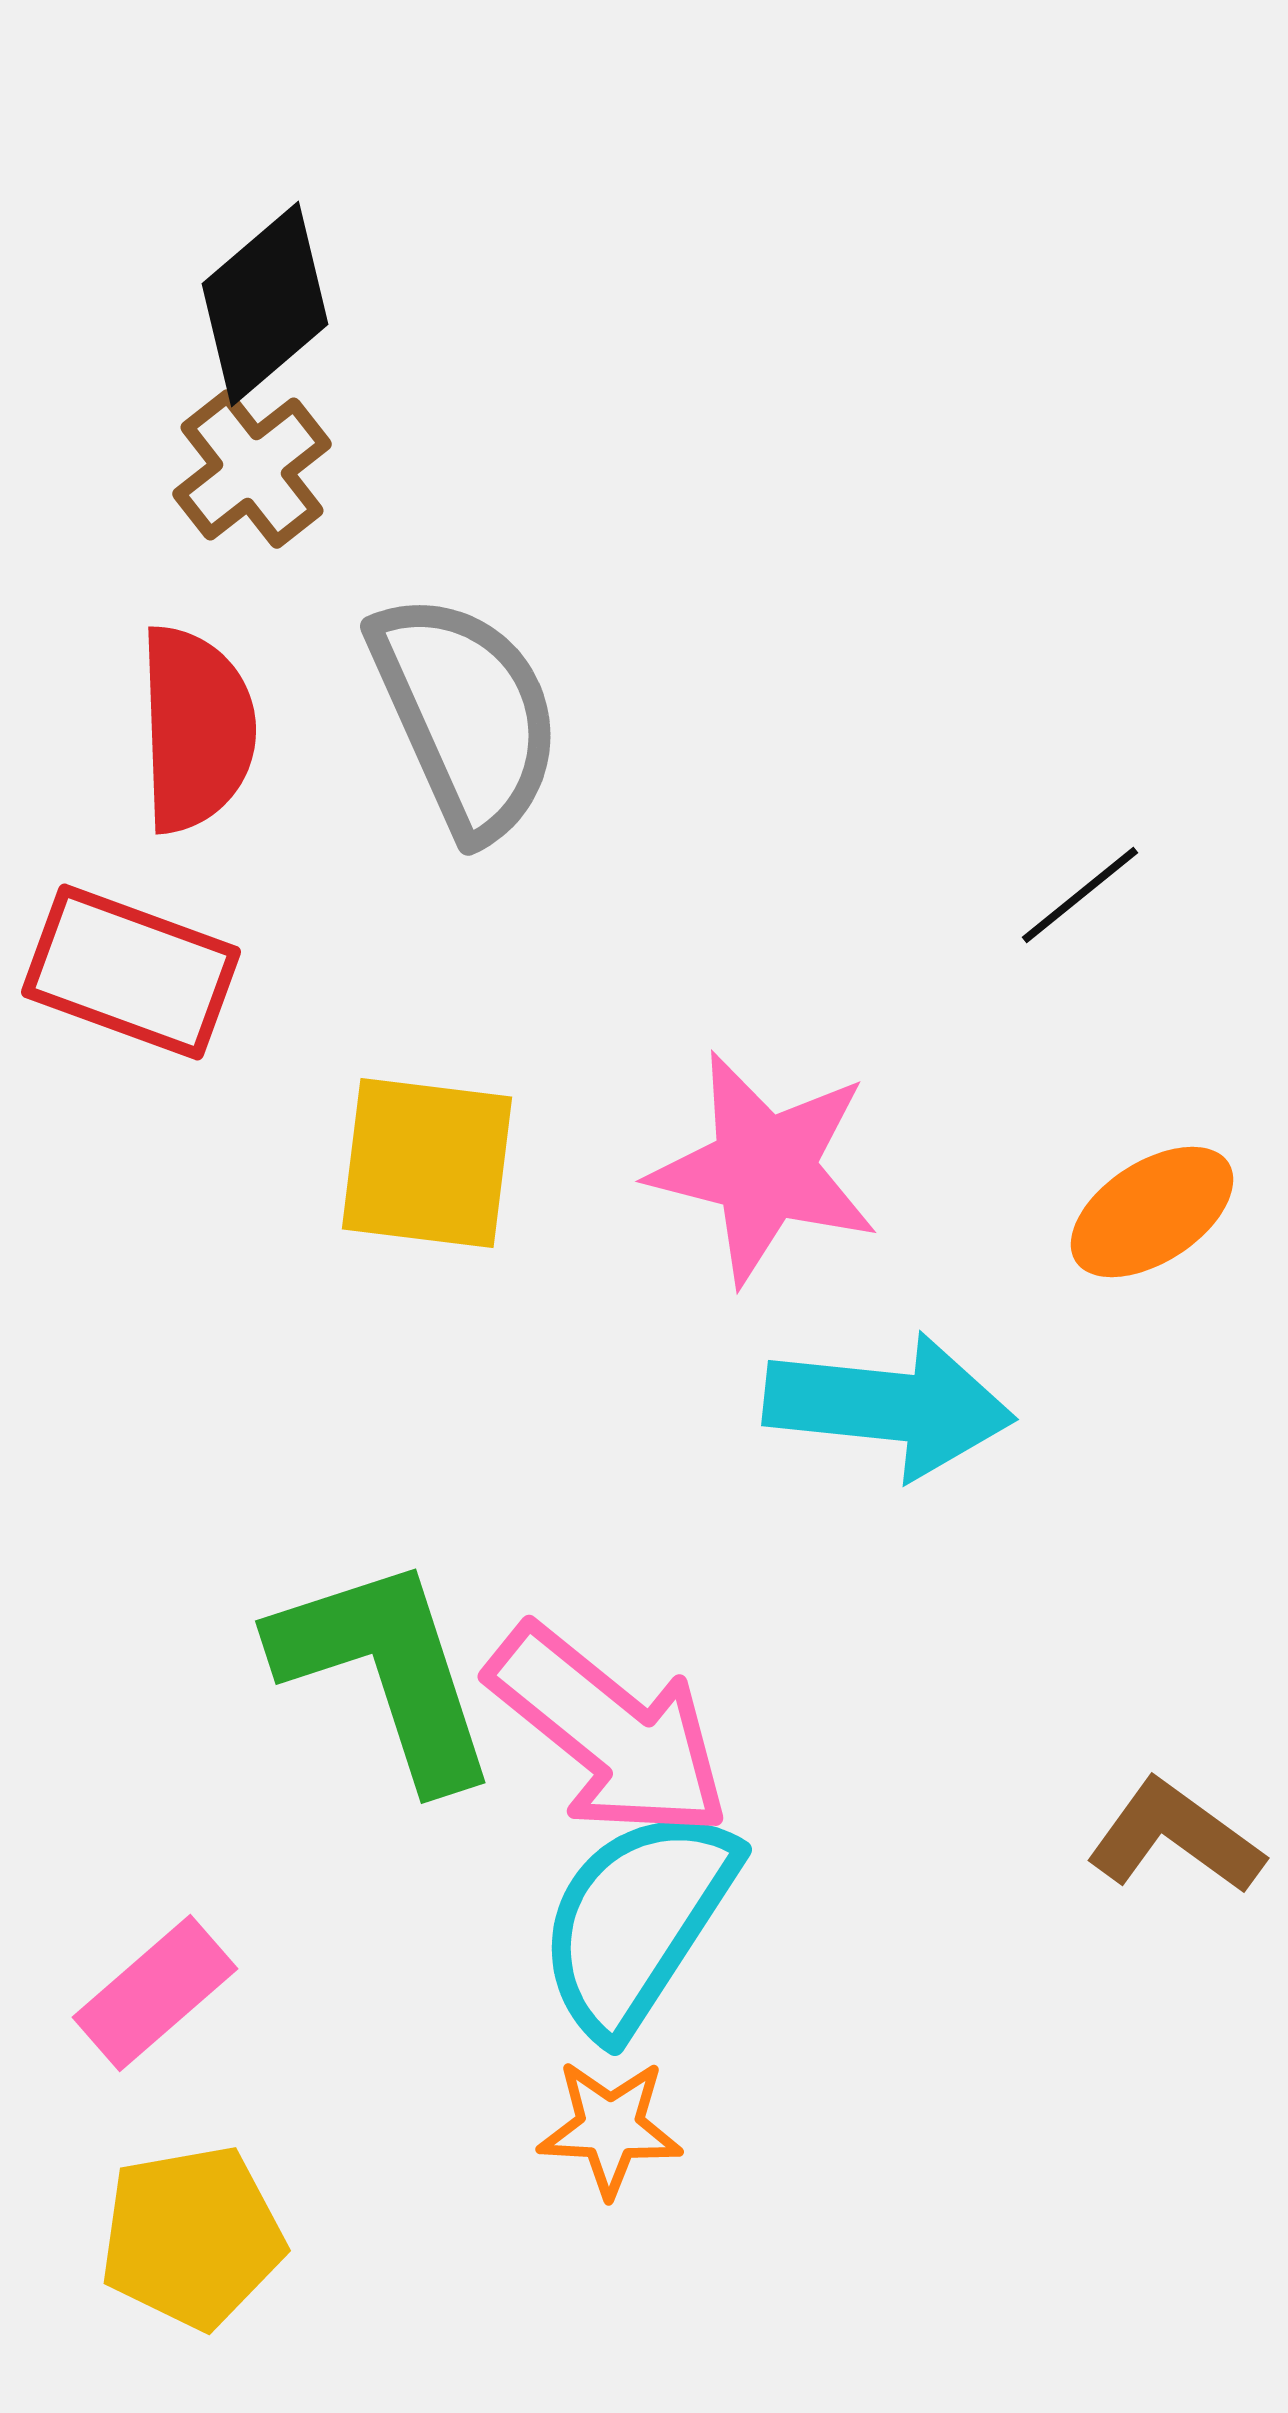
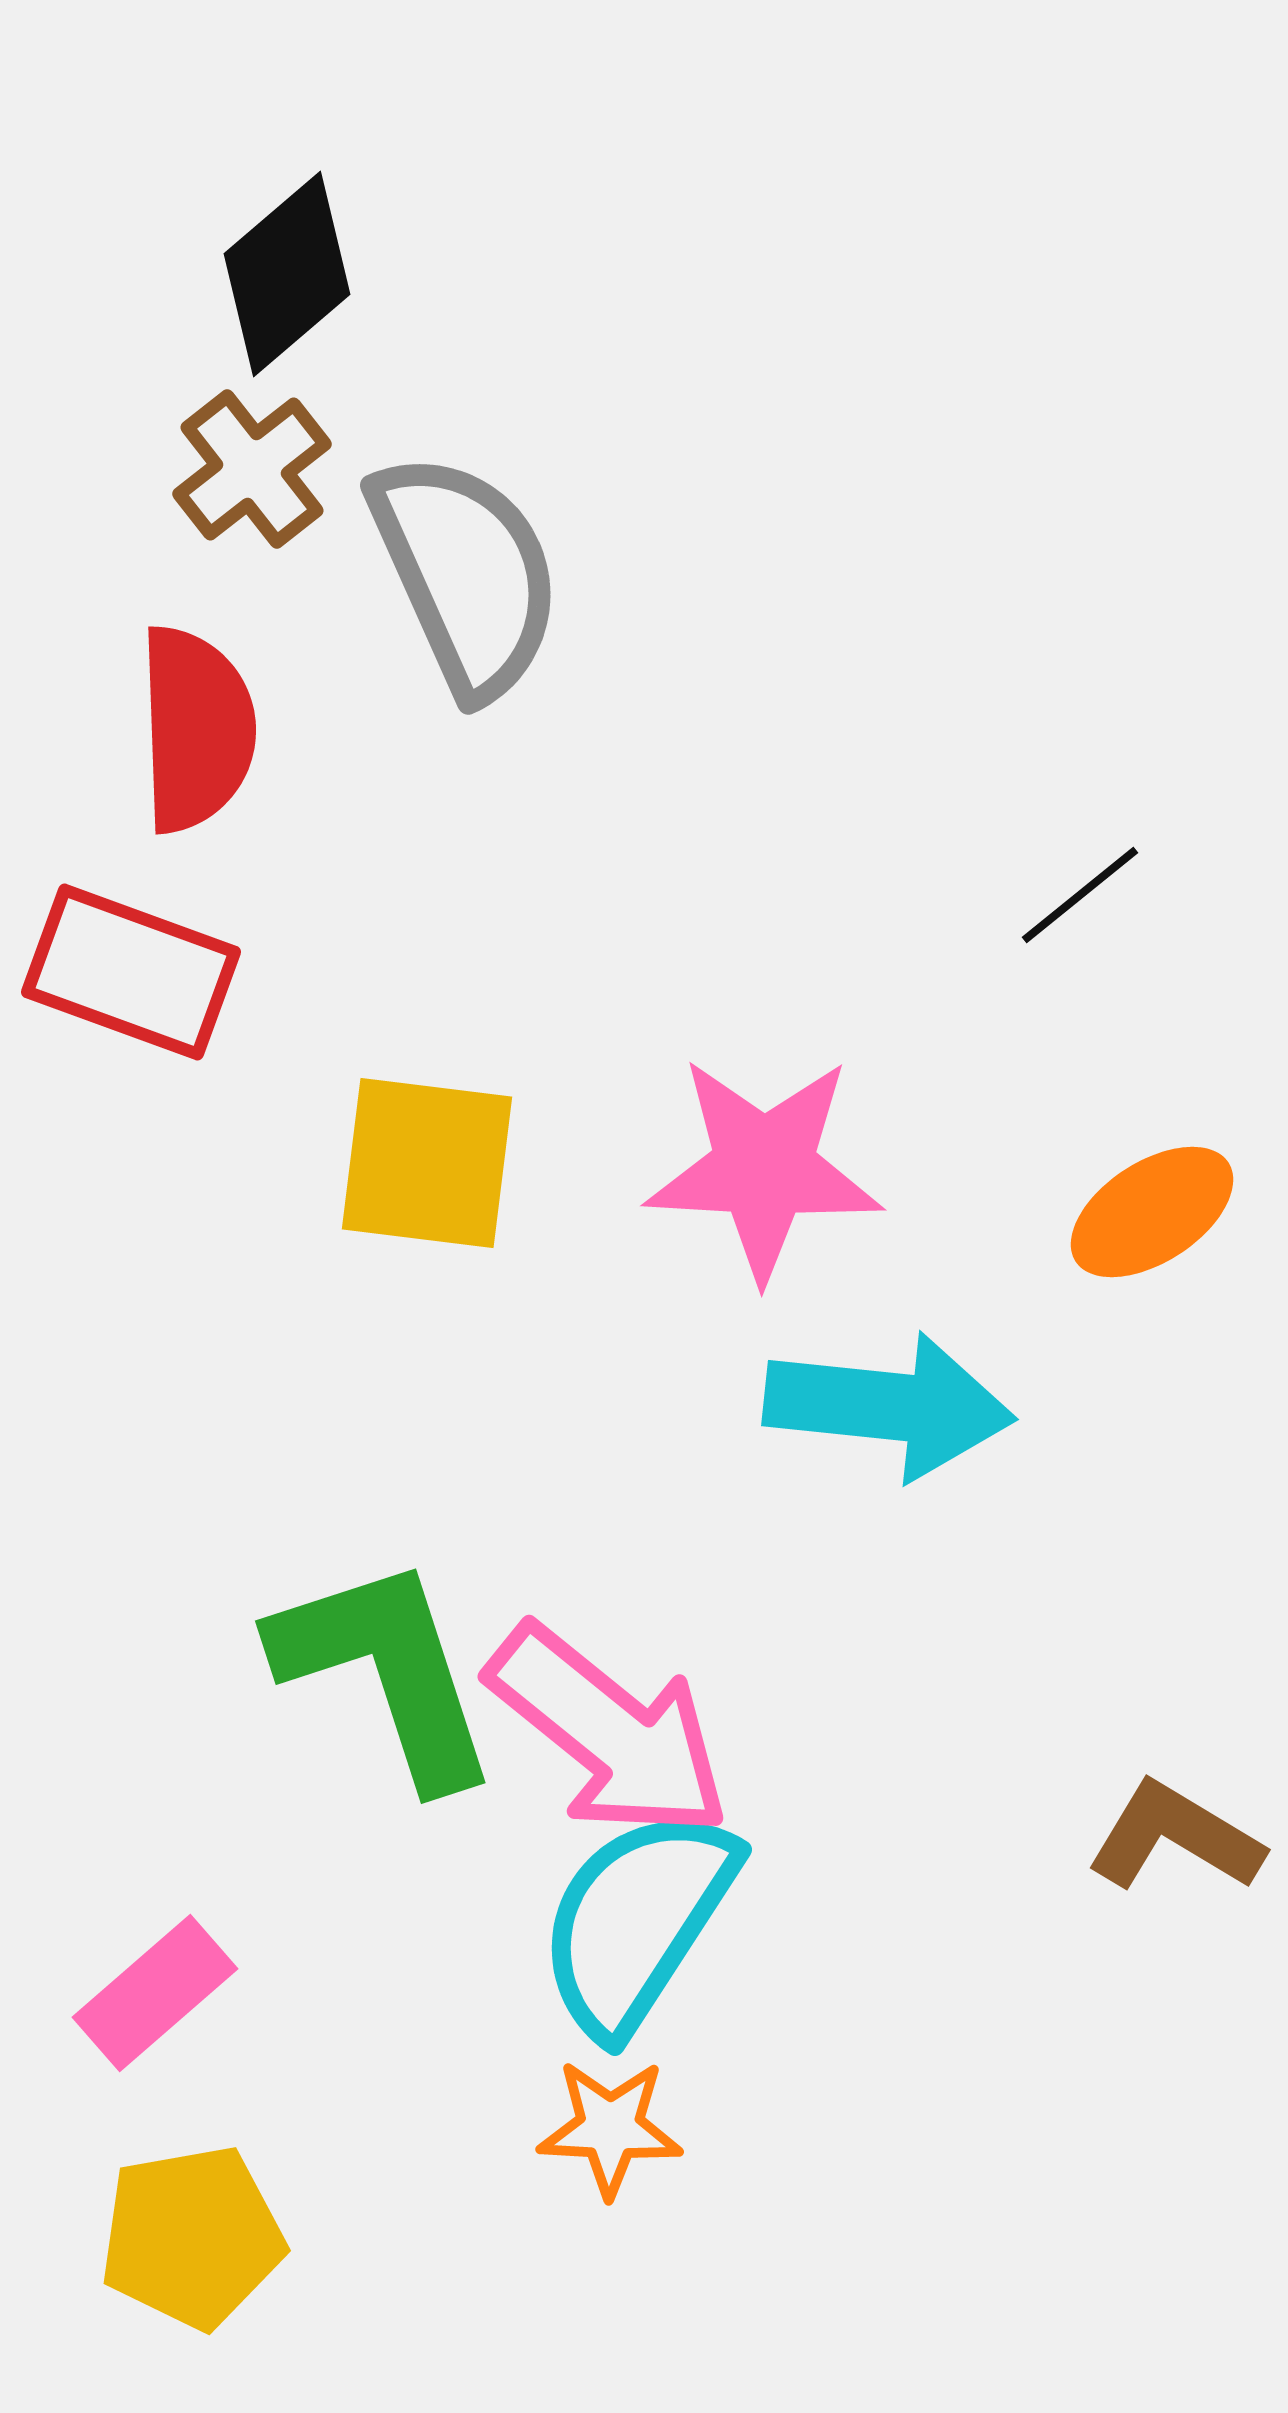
black diamond: moved 22 px right, 30 px up
gray semicircle: moved 141 px up
pink star: rotated 11 degrees counterclockwise
brown L-shape: rotated 5 degrees counterclockwise
